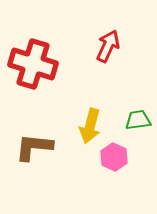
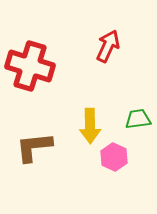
red cross: moved 3 px left, 2 px down
green trapezoid: moved 1 px up
yellow arrow: rotated 16 degrees counterclockwise
brown L-shape: rotated 12 degrees counterclockwise
